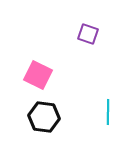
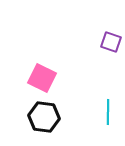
purple square: moved 23 px right, 8 px down
pink square: moved 4 px right, 3 px down
